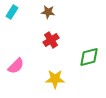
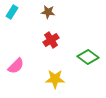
green diamond: moved 1 px left; rotated 50 degrees clockwise
